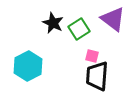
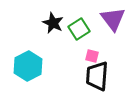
purple triangle: rotated 16 degrees clockwise
